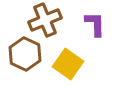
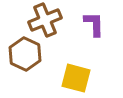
purple L-shape: moved 1 px left
yellow square: moved 8 px right, 14 px down; rotated 20 degrees counterclockwise
